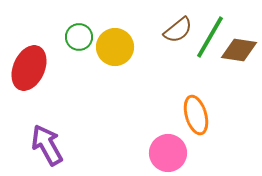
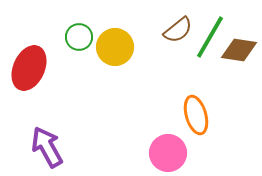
purple arrow: moved 2 px down
